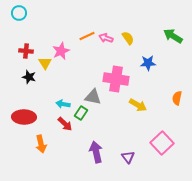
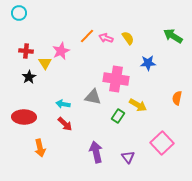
orange line: rotated 21 degrees counterclockwise
black star: rotated 24 degrees clockwise
green rectangle: moved 37 px right, 3 px down
orange arrow: moved 1 px left, 4 px down
